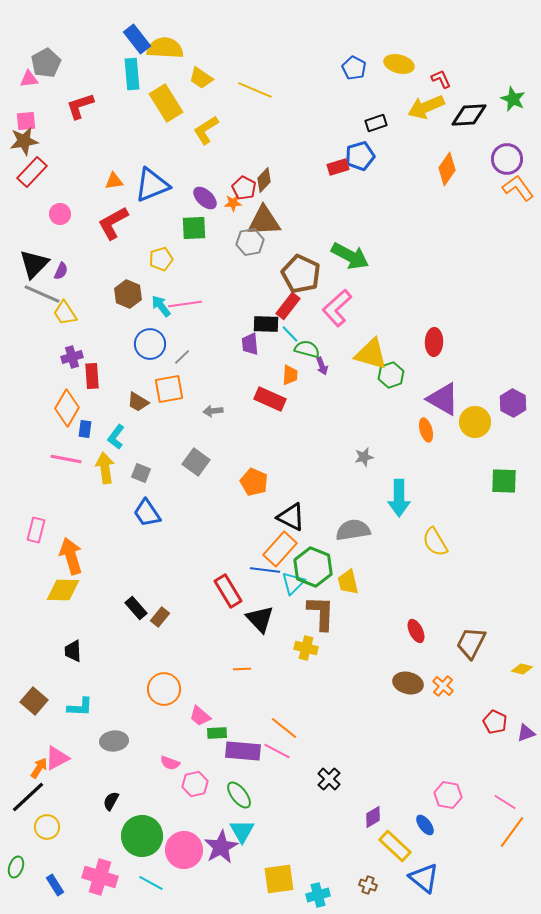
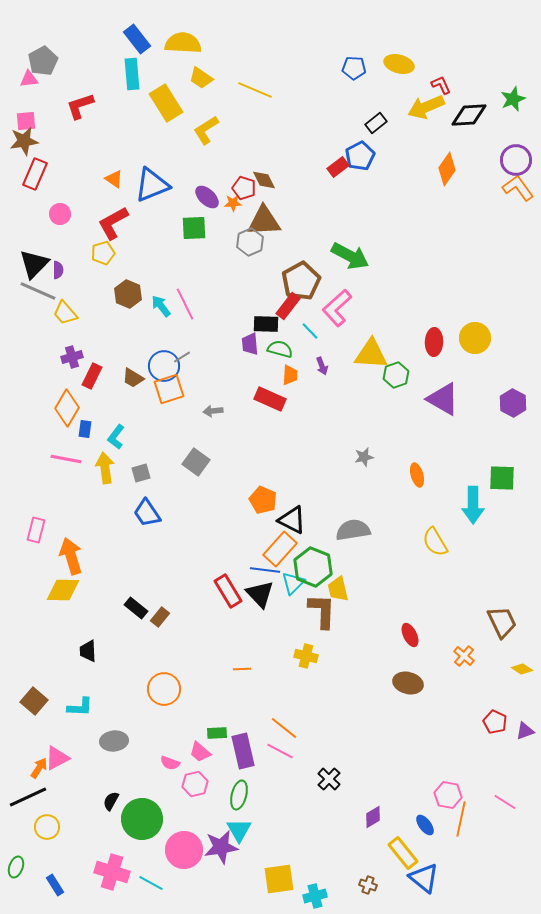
yellow semicircle at (165, 48): moved 18 px right, 5 px up
gray pentagon at (46, 63): moved 3 px left, 2 px up
blue pentagon at (354, 68): rotated 25 degrees counterclockwise
red L-shape at (441, 79): moved 6 px down
green star at (513, 99): rotated 25 degrees clockwise
black rectangle at (376, 123): rotated 20 degrees counterclockwise
blue pentagon at (360, 156): rotated 12 degrees counterclockwise
purple circle at (507, 159): moved 9 px right, 1 px down
red rectangle at (338, 167): rotated 20 degrees counterclockwise
red rectangle at (32, 172): moved 3 px right, 2 px down; rotated 20 degrees counterclockwise
brown diamond at (264, 180): rotated 70 degrees counterclockwise
orange triangle at (114, 181): moved 2 px up; rotated 42 degrees clockwise
red pentagon at (244, 188): rotated 10 degrees counterclockwise
purple ellipse at (205, 198): moved 2 px right, 1 px up
gray hexagon at (250, 242): rotated 12 degrees counterclockwise
yellow pentagon at (161, 259): moved 58 px left, 6 px up
purple semicircle at (61, 271): moved 3 px left, 1 px up; rotated 24 degrees counterclockwise
brown pentagon at (301, 274): moved 7 px down; rotated 18 degrees clockwise
gray line at (42, 294): moved 4 px left, 3 px up
pink line at (185, 304): rotated 72 degrees clockwise
yellow trapezoid at (65, 313): rotated 8 degrees counterclockwise
cyan line at (290, 334): moved 20 px right, 3 px up
blue circle at (150, 344): moved 14 px right, 22 px down
green semicircle at (307, 349): moved 27 px left
yellow triangle at (371, 354): rotated 12 degrees counterclockwise
gray line at (182, 357): rotated 12 degrees clockwise
green hexagon at (391, 375): moved 5 px right
red rectangle at (92, 376): rotated 30 degrees clockwise
orange square at (169, 389): rotated 8 degrees counterclockwise
brown trapezoid at (138, 402): moved 5 px left, 24 px up
yellow circle at (475, 422): moved 84 px up
orange ellipse at (426, 430): moved 9 px left, 45 px down
gray square at (141, 473): rotated 36 degrees counterclockwise
green square at (504, 481): moved 2 px left, 3 px up
orange pentagon at (254, 482): moved 9 px right, 18 px down
cyan arrow at (399, 498): moved 74 px right, 7 px down
black triangle at (291, 517): moved 1 px right, 3 px down
yellow trapezoid at (348, 582): moved 10 px left, 7 px down
black rectangle at (136, 608): rotated 10 degrees counterclockwise
brown L-shape at (321, 613): moved 1 px right, 2 px up
black triangle at (260, 619): moved 25 px up
red ellipse at (416, 631): moved 6 px left, 4 px down
brown trapezoid at (471, 643): moved 31 px right, 21 px up; rotated 128 degrees clockwise
yellow cross at (306, 648): moved 8 px down
black trapezoid at (73, 651): moved 15 px right
yellow diamond at (522, 669): rotated 20 degrees clockwise
orange cross at (443, 686): moved 21 px right, 30 px up
pink trapezoid at (200, 716): moved 36 px down
purple triangle at (526, 733): moved 1 px left, 2 px up
purple rectangle at (243, 751): rotated 72 degrees clockwise
pink line at (277, 751): moved 3 px right
green ellipse at (239, 795): rotated 52 degrees clockwise
black line at (28, 797): rotated 18 degrees clockwise
cyan triangle at (242, 831): moved 3 px left, 1 px up
orange line at (512, 832): moved 51 px left, 13 px up; rotated 24 degrees counterclockwise
green circle at (142, 836): moved 17 px up
yellow rectangle at (395, 846): moved 8 px right, 7 px down; rotated 8 degrees clockwise
purple star at (221, 847): rotated 20 degrees clockwise
pink cross at (100, 877): moved 12 px right, 5 px up
cyan cross at (318, 895): moved 3 px left, 1 px down
